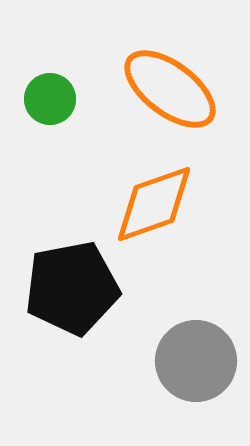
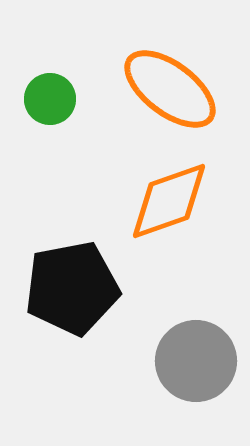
orange diamond: moved 15 px right, 3 px up
